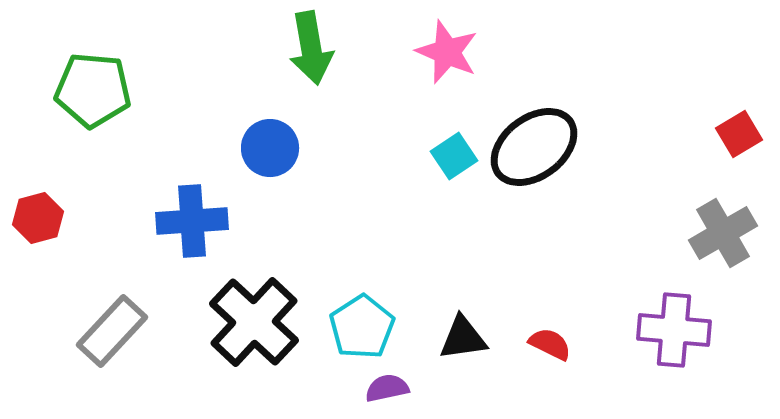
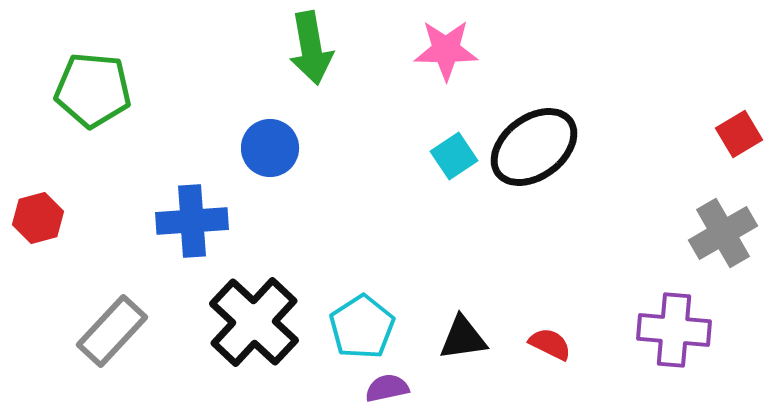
pink star: moved 1 px left, 2 px up; rotated 22 degrees counterclockwise
